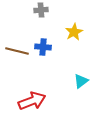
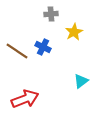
gray cross: moved 10 px right, 4 px down
blue cross: rotated 21 degrees clockwise
brown line: rotated 20 degrees clockwise
red arrow: moved 7 px left, 2 px up
